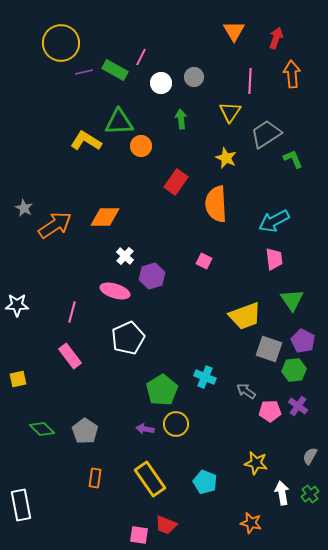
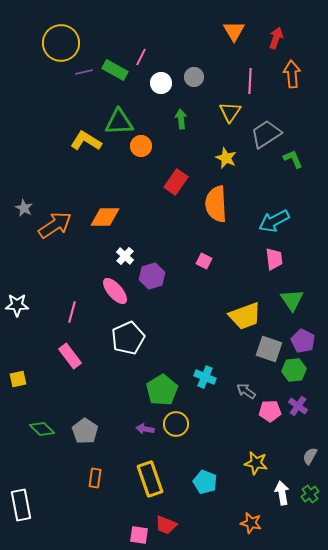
pink ellipse at (115, 291): rotated 32 degrees clockwise
yellow rectangle at (150, 479): rotated 16 degrees clockwise
